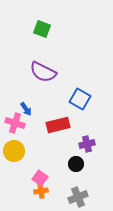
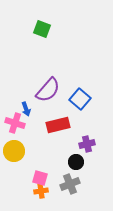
purple semicircle: moved 5 px right, 18 px down; rotated 76 degrees counterclockwise
blue square: rotated 10 degrees clockwise
blue arrow: rotated 16 degrees clockwise
black circle: moved 2 px up
pink square: rotated 21 degrees counterclockwise
gray cross: moved 8 px left, 13 px up
